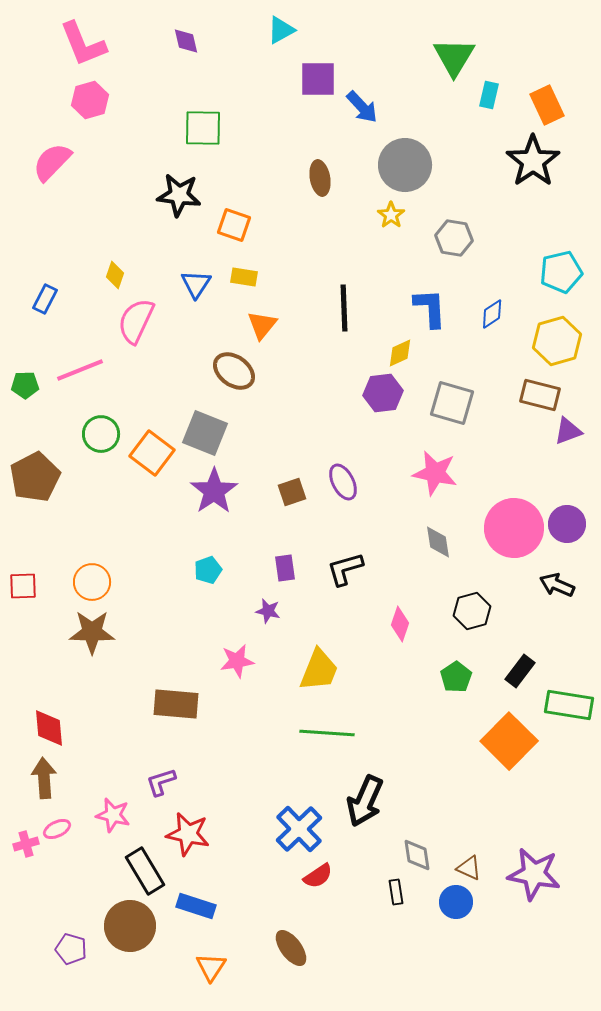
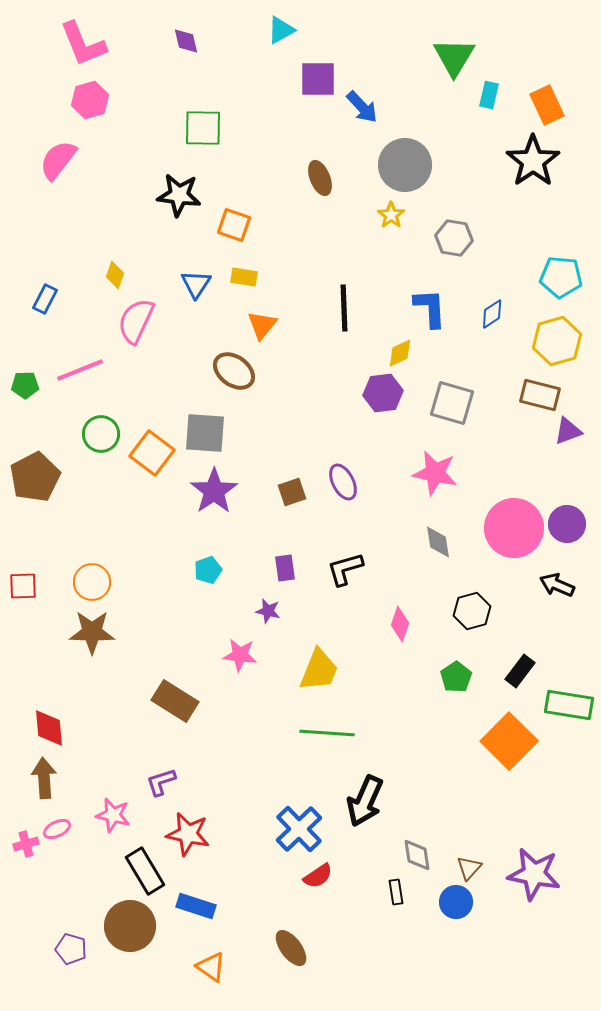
pink semicircle at (52, 162): moved 6 px right, 2 px up; rotated 6 degrees counterclockwise
brown ellipse at (320, 178): rotated 12 degrees counterclockwise
cyan pentagon at (561, 272): moved 5 px down; rotated 18 degrees clockwise
gray square at (205, 433): rotated 18 degrees counterclockwise
pink star at (237, 661): moved 3 px right, 6 px up; rotated 16 degrees clockwise
brown rectangle at (176, 704): moved 1 px left, 3 px up; rotated 27 degrees clockwise
brown triangle at (469, 868): rotated 48 degrees clockwise
orange triangle at (211, 967): rotated 28 degrees counterclockwise
